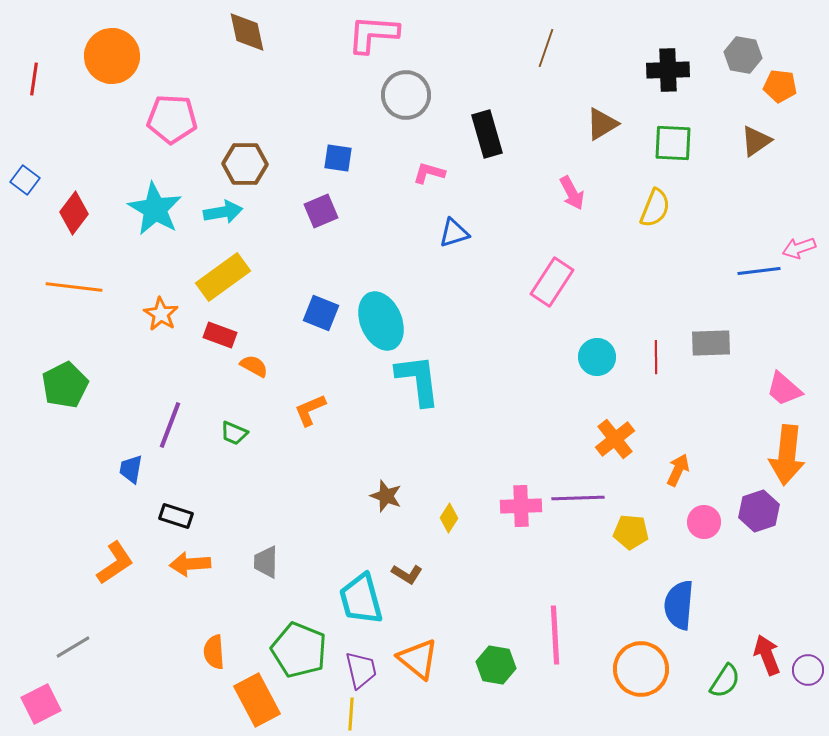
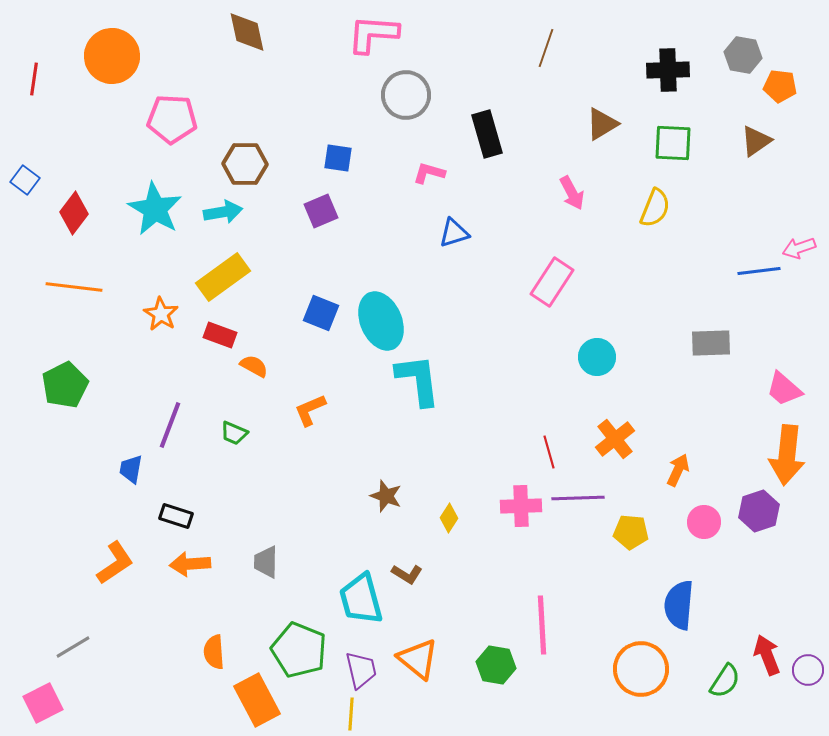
red line at (656, 357): moved 107 px left, 95 px down; rotated 16 degrees counterclockwise
pink line at (555, 635): moved 13 px left, 10 px up
pink square at (41, 704): moved 2 px right, 1 px up
